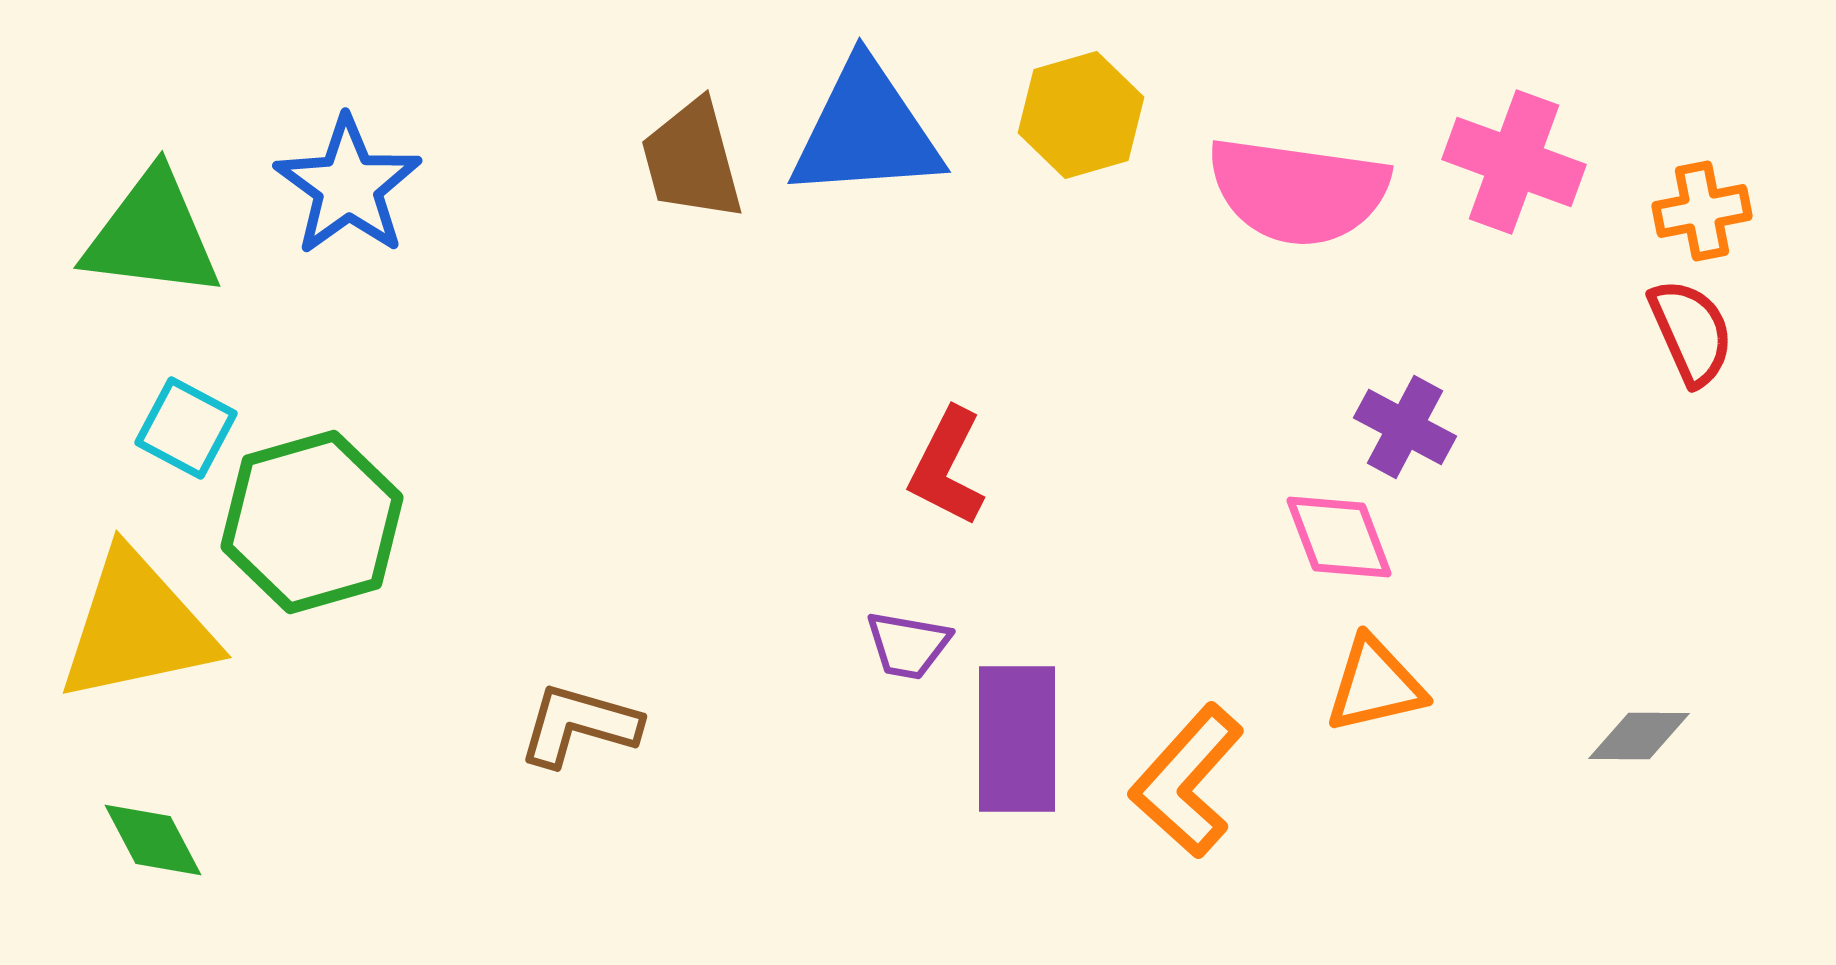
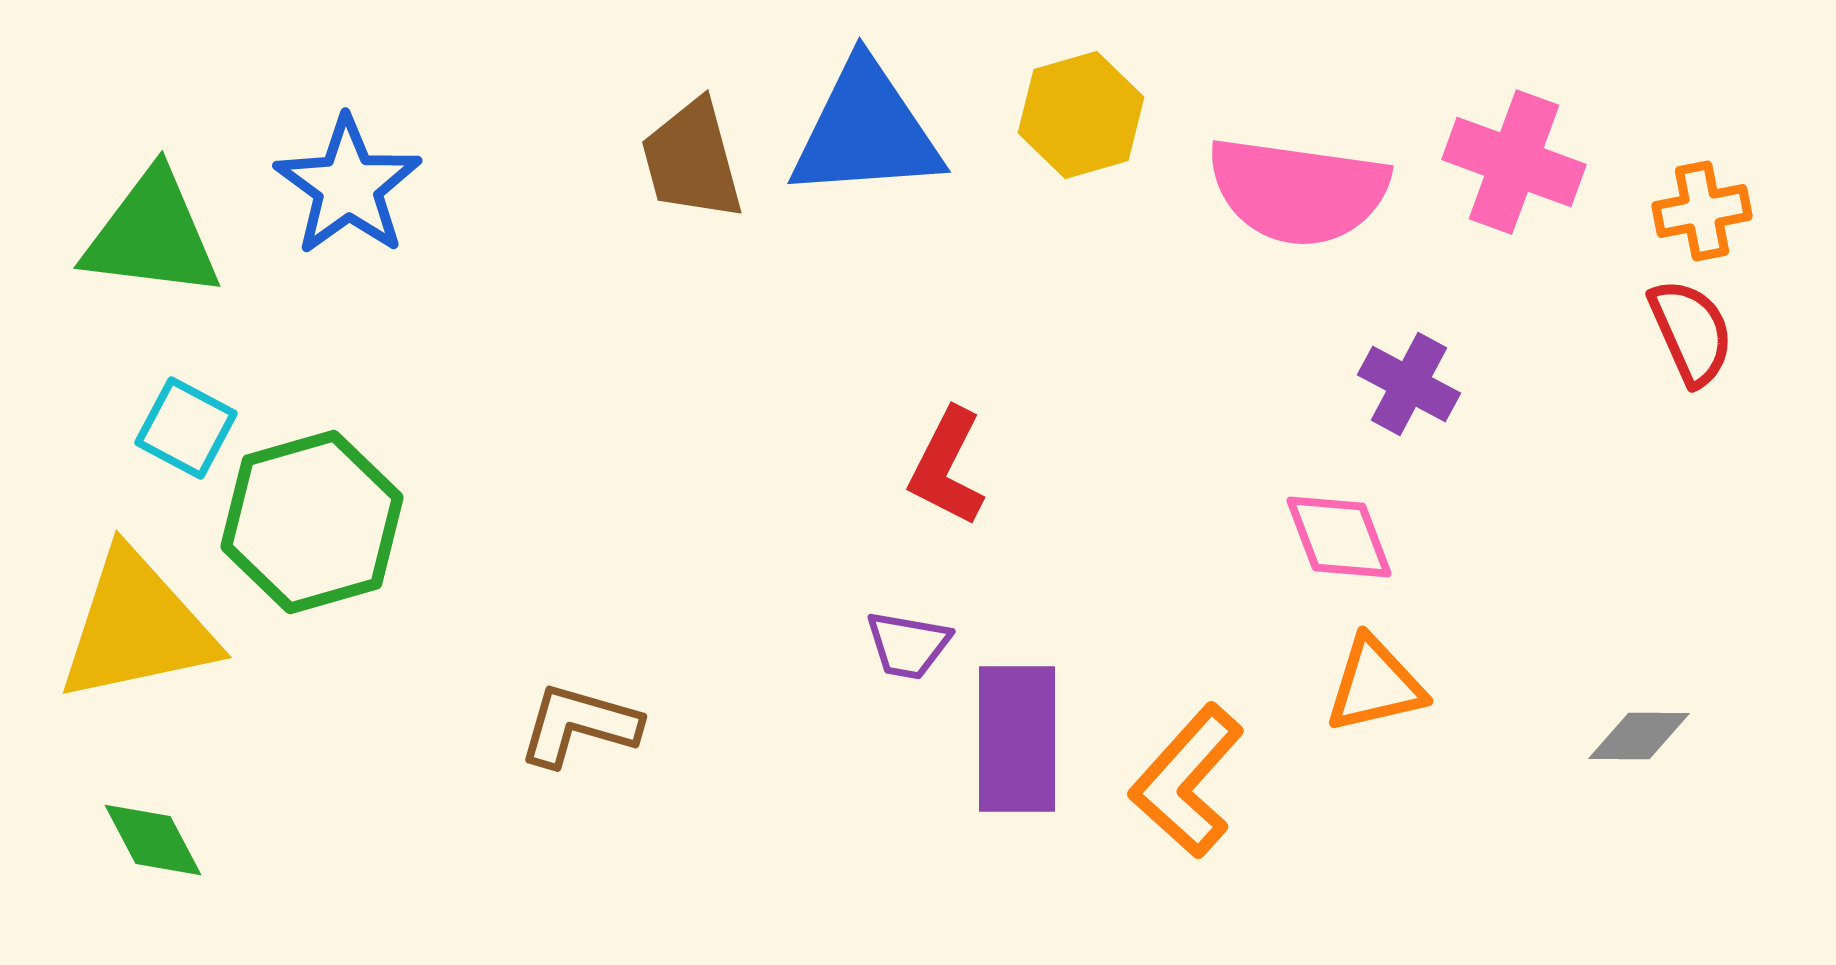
purple cross: moved 4 px right, 43 px up
